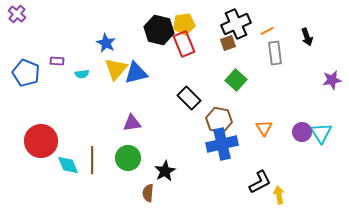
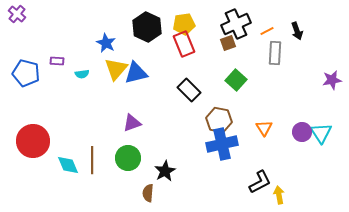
black hexagon: moved 12 px left, 3 px up; rotated 12 degrees clockwise
black arrow: moved 10 px left, 6 px up
gray rectangle: rotated 10 degrees clockwise
blue pentagon: rotated 8 degrees counterclockwise
black rectangle: moved 8 px up
purple triangle: rotated 12 degrees counterclockwise
red circle: moved 8 px left
